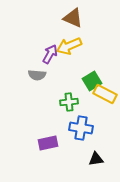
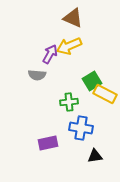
black triangle: moved 1 px left, 3 px up
